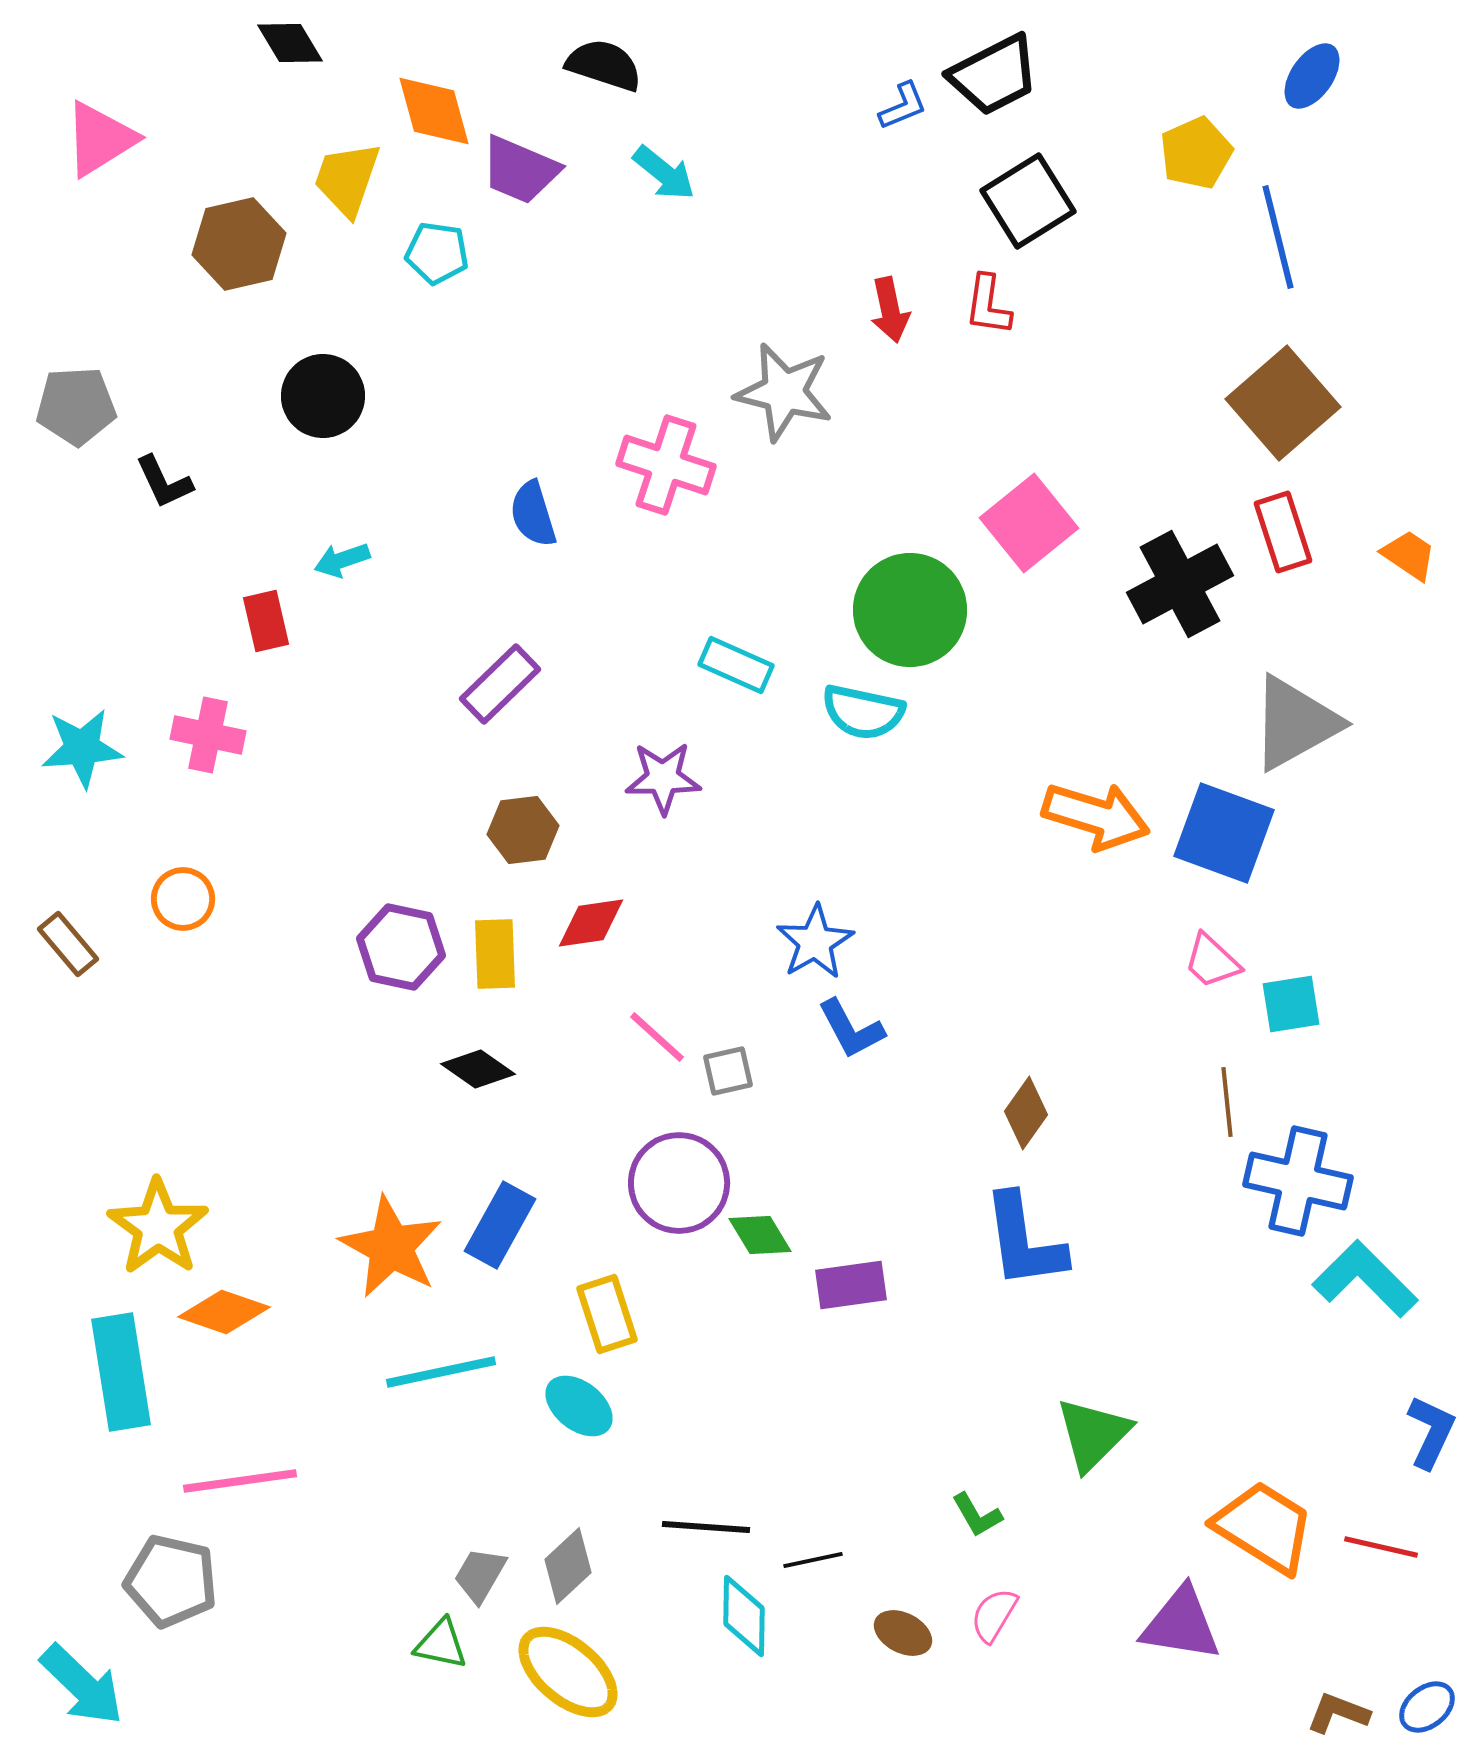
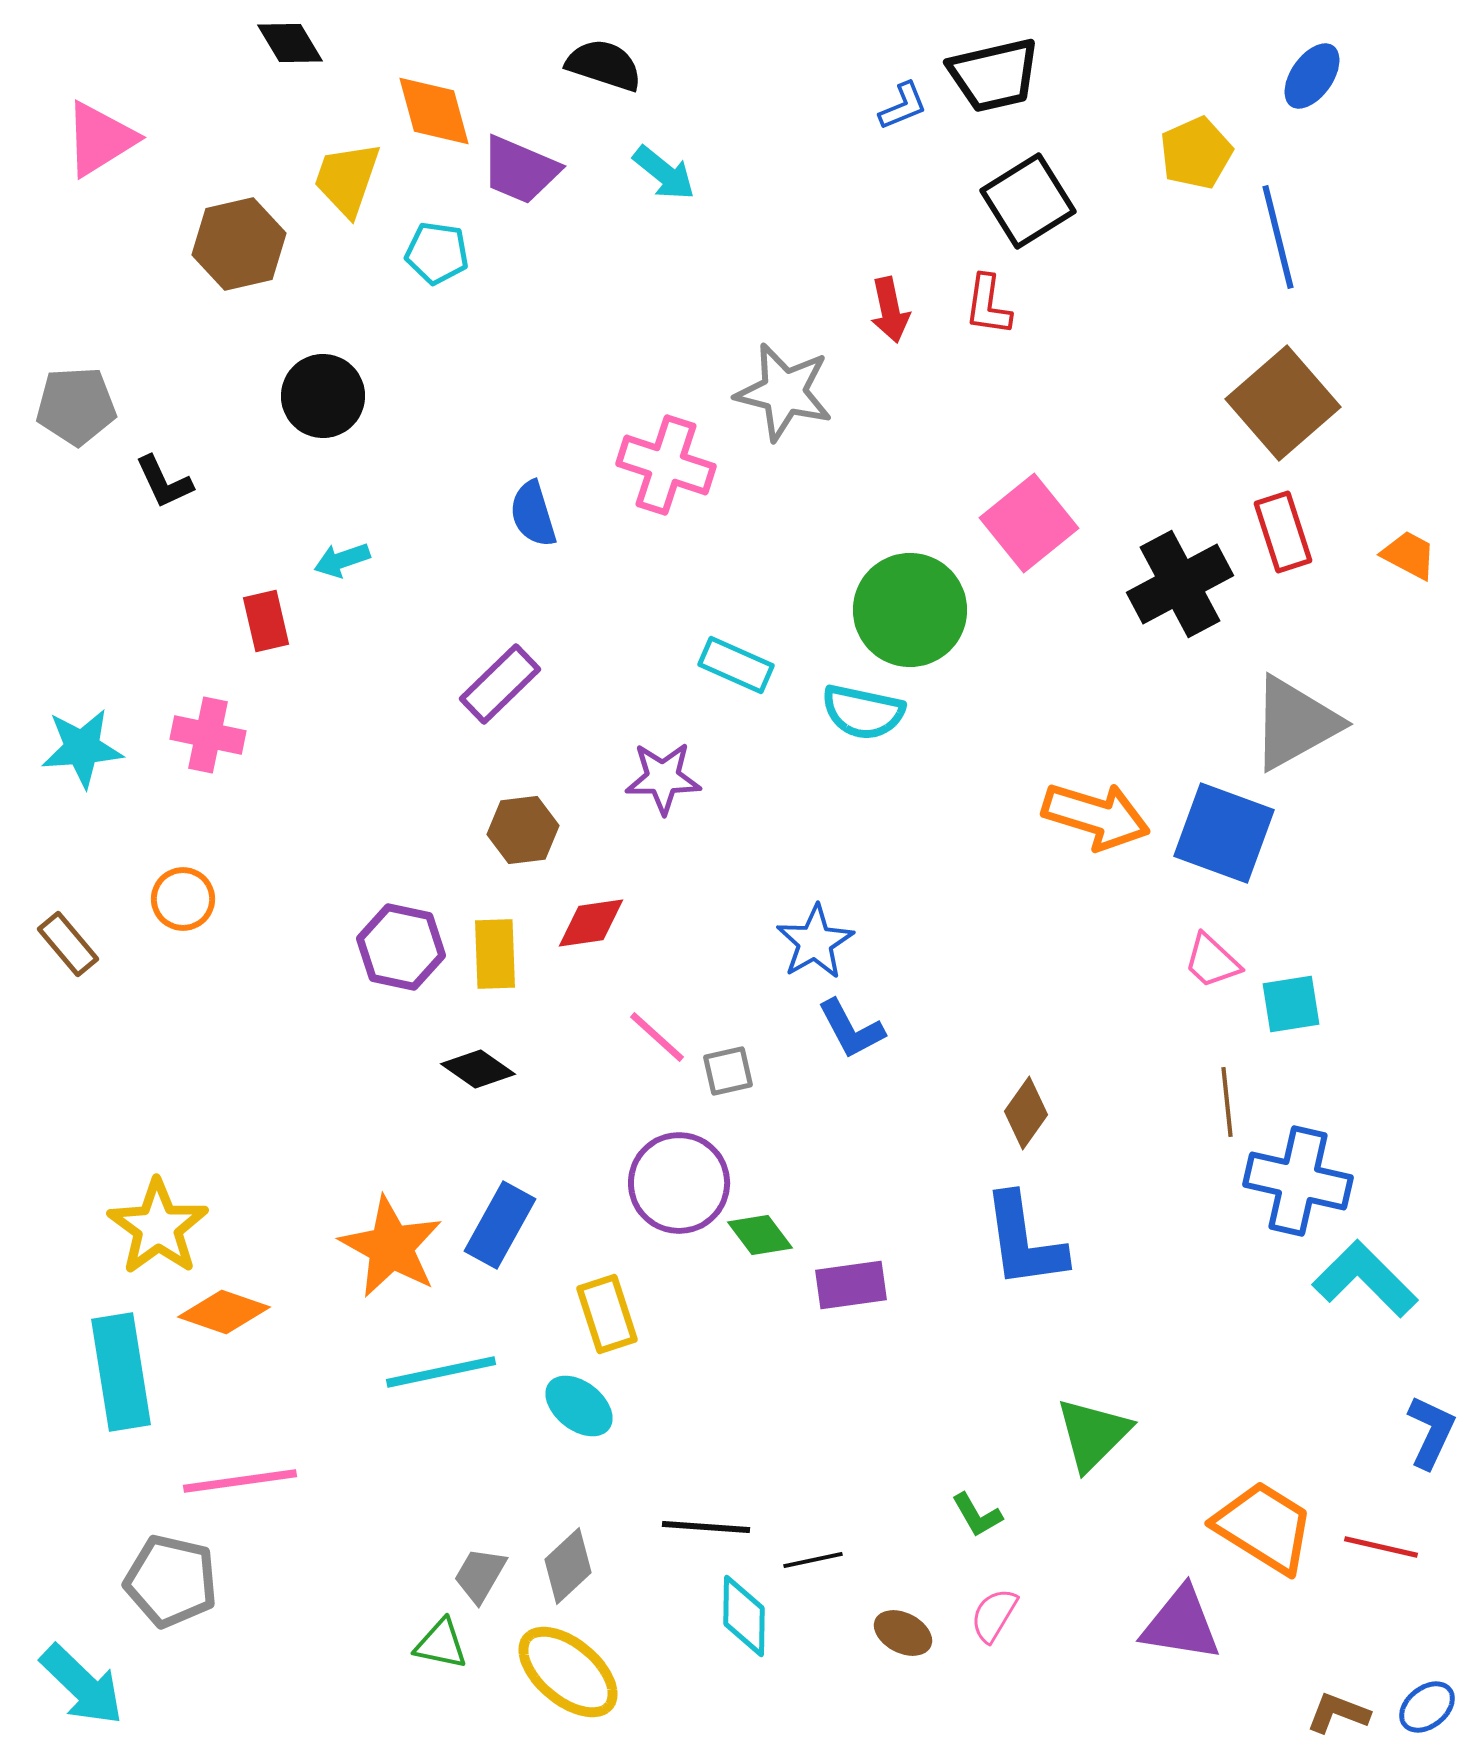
black trapezoid at (994, 75): rotated 14 degrees clockwise
orange trapezoid at (1409, 555): rotated 6 degrees counterclockwise
green diamond at (760, 1235): rotated 6 degrees counterclockwise
